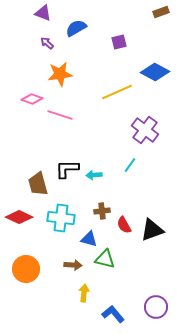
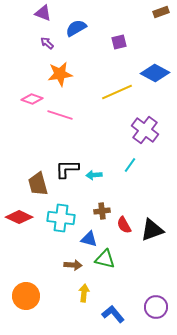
blue diamond: moved 1 px down
orange circle: moved 27 px down
